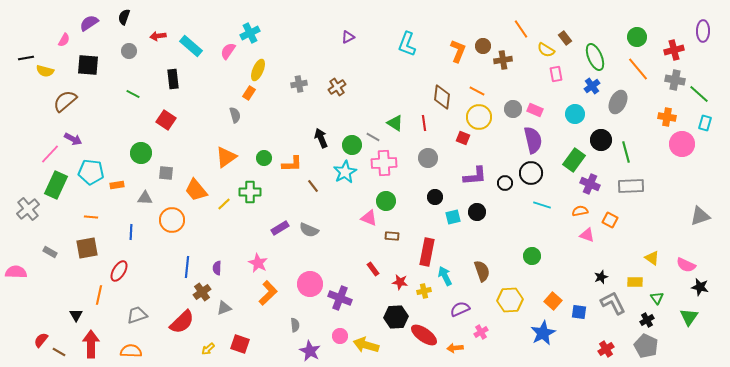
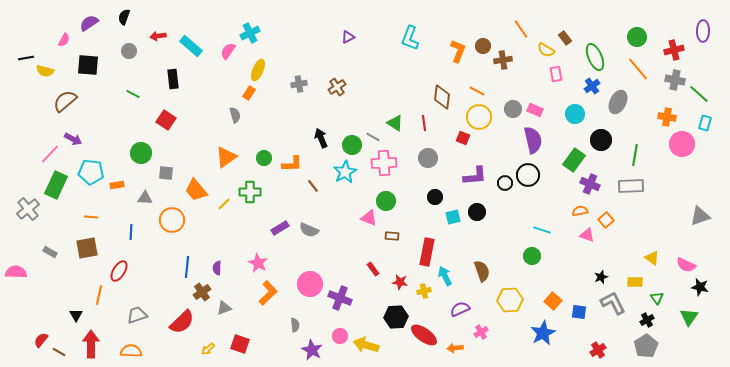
cyan L-shape at (407, 44): moved 3 px right, 6 px up
green line at (626, 152): moved 9 px right, 3 px down; rotated 25 degrees clockwise
black circle at (531, 173): moved 3 px left, 2 px down
cyan line at (542, 205): moved 25 px down
orange square at (610, 220): moved 4 px left; rotated 21 degrees clockwise
gray pentagon at (646, 346): rotated 15 degrees clockwise
red cross at (606, 349): moved 8 px left, 1 px down
purple star at (310, 351): moved 2 px right, 1 px up
